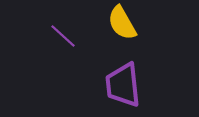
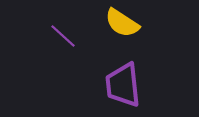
yellow semicircle: rotated 27 degrees counterclockwise
